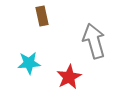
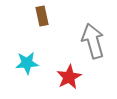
gray arrow: moved 1 px left
cyan star: moved 2 px left
